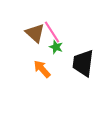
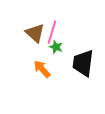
pink line: rotated 50 degrees clockwise
